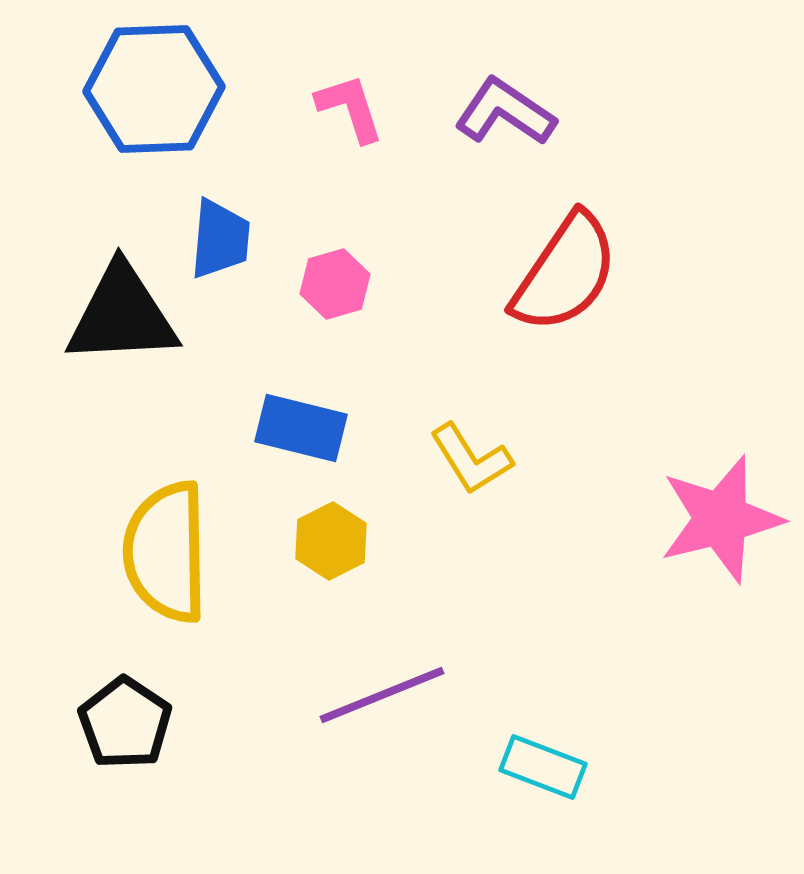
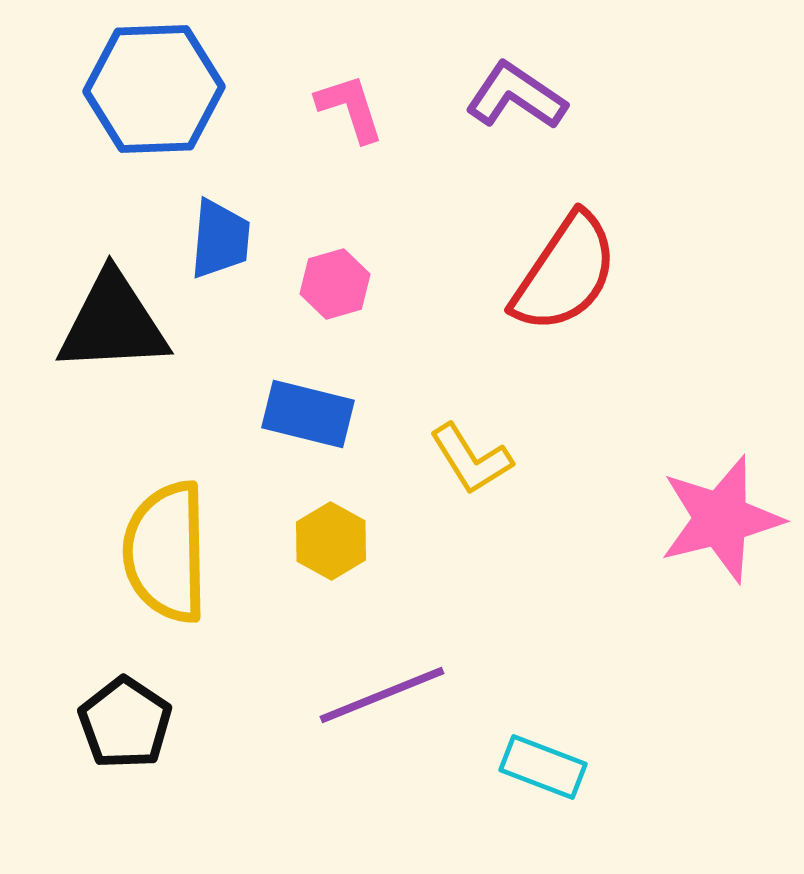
purple L-shape: moved 11 px right, 16 px up
black triangle: moved 9 px left, 8 px down
blue rectangle: moved 7 px right, 14 px up
yellow hexagon: rotated 4 degrees counterclockwise
